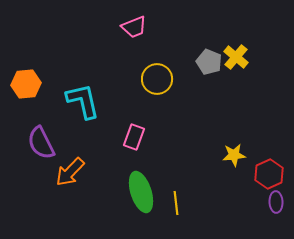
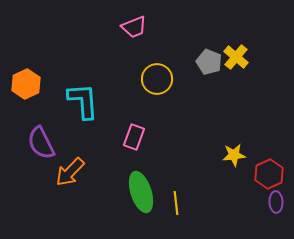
orange hexagon: rotated 20 degrees counterclockwise
cyan L-shape: rotated 9 degrees clockwise
